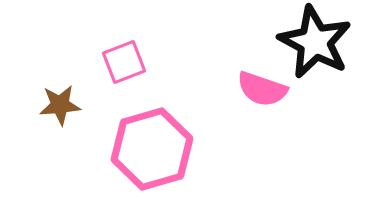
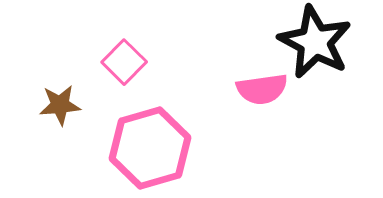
pink square: rotated 24 degrees counterclockwise
pink semicircle: rotated 27 degrees counterclockwise
pink hexagon: moved 2 px left, 1 px up
